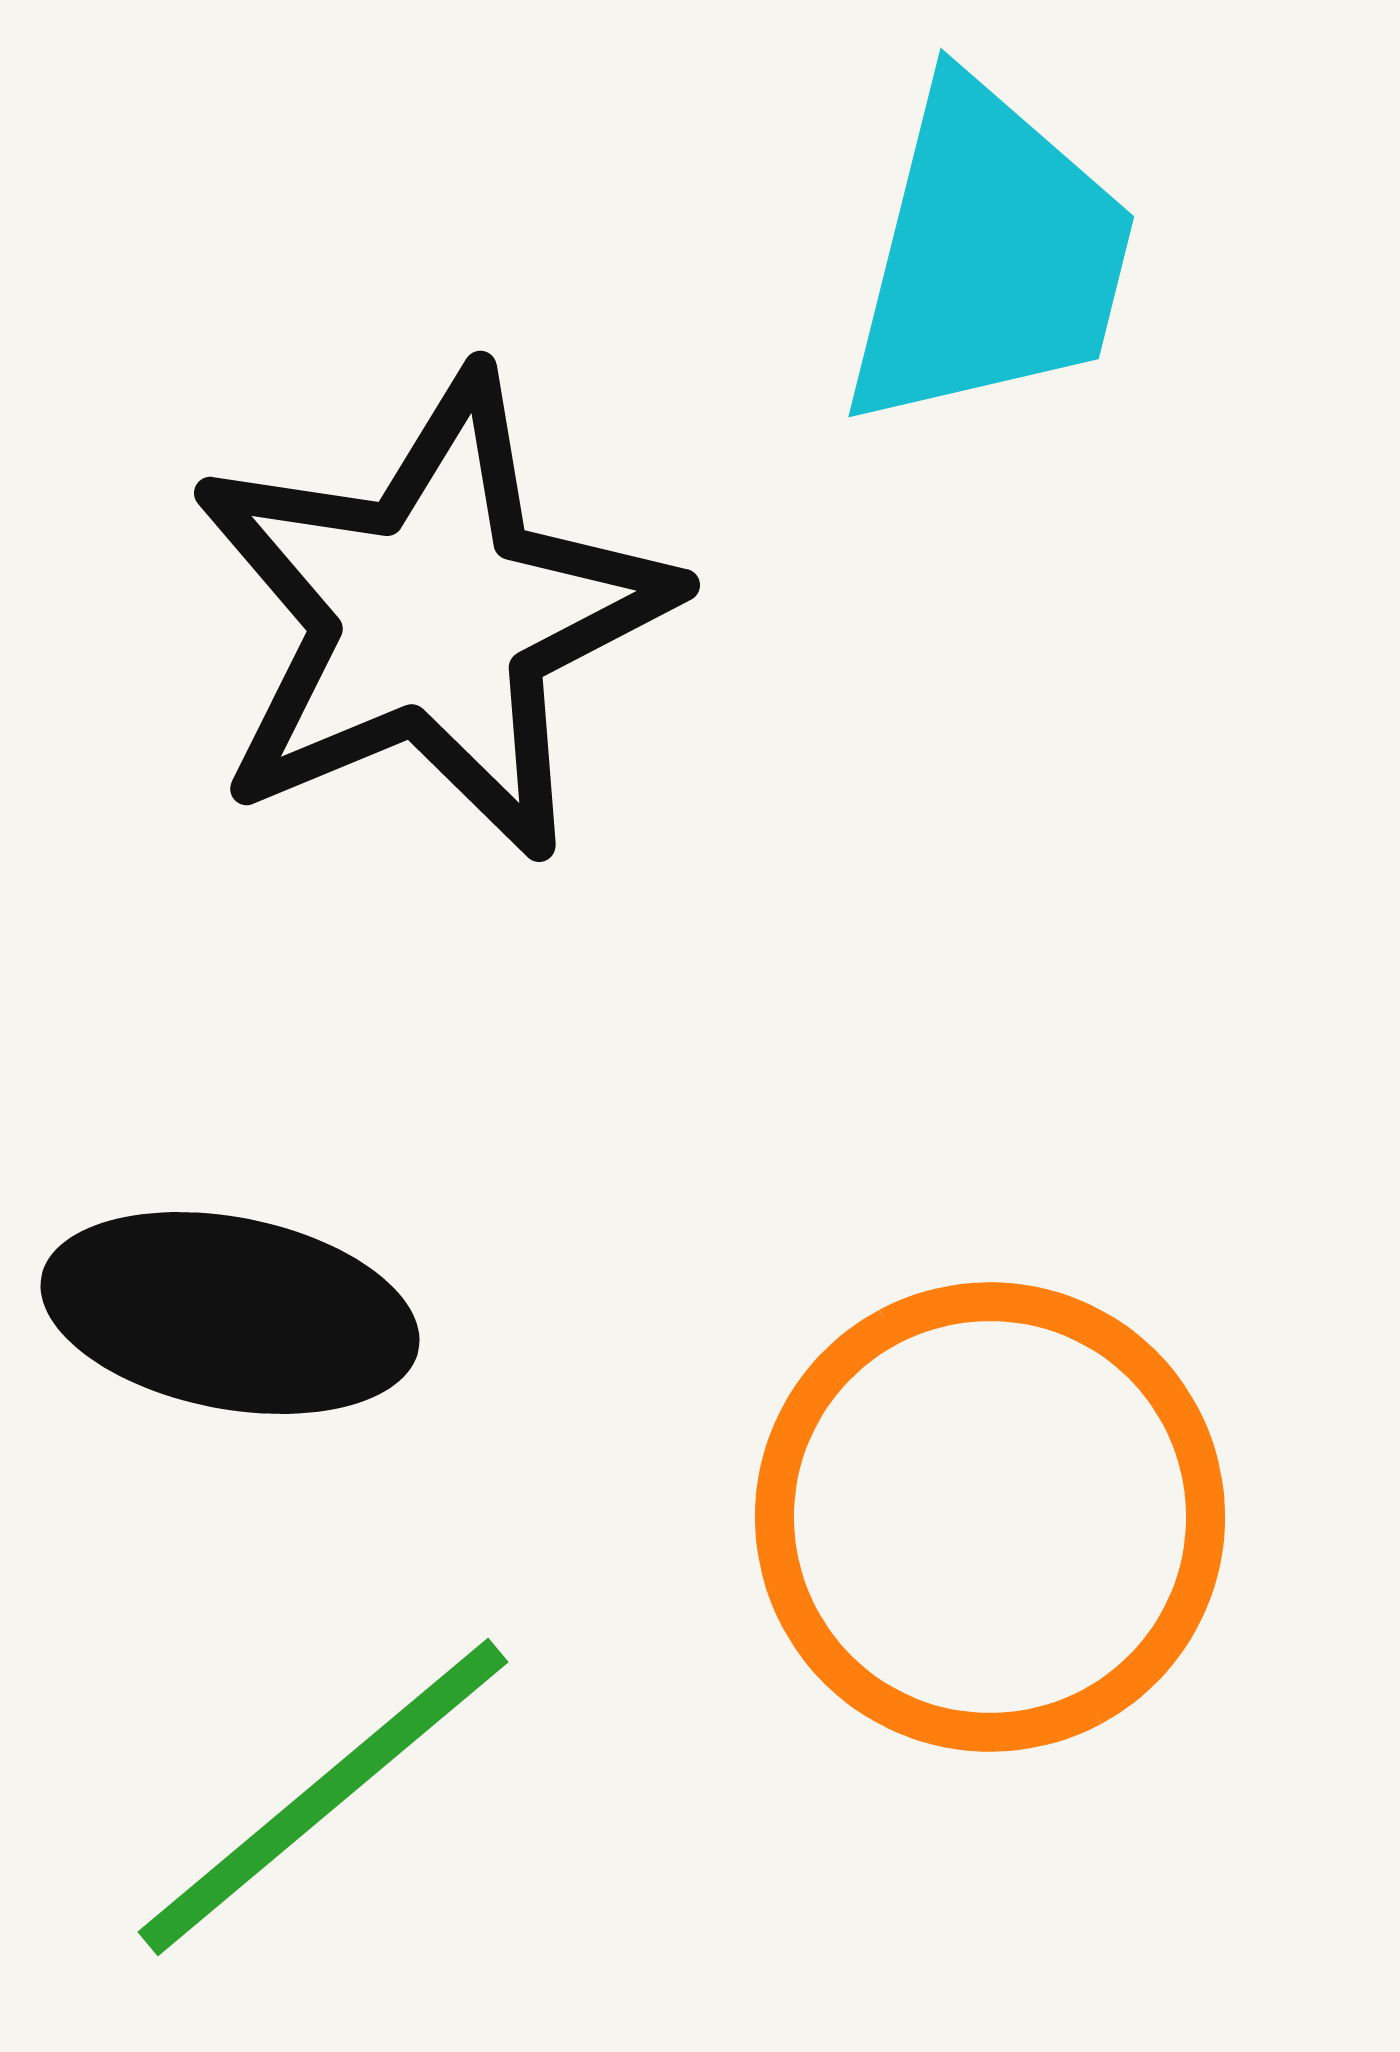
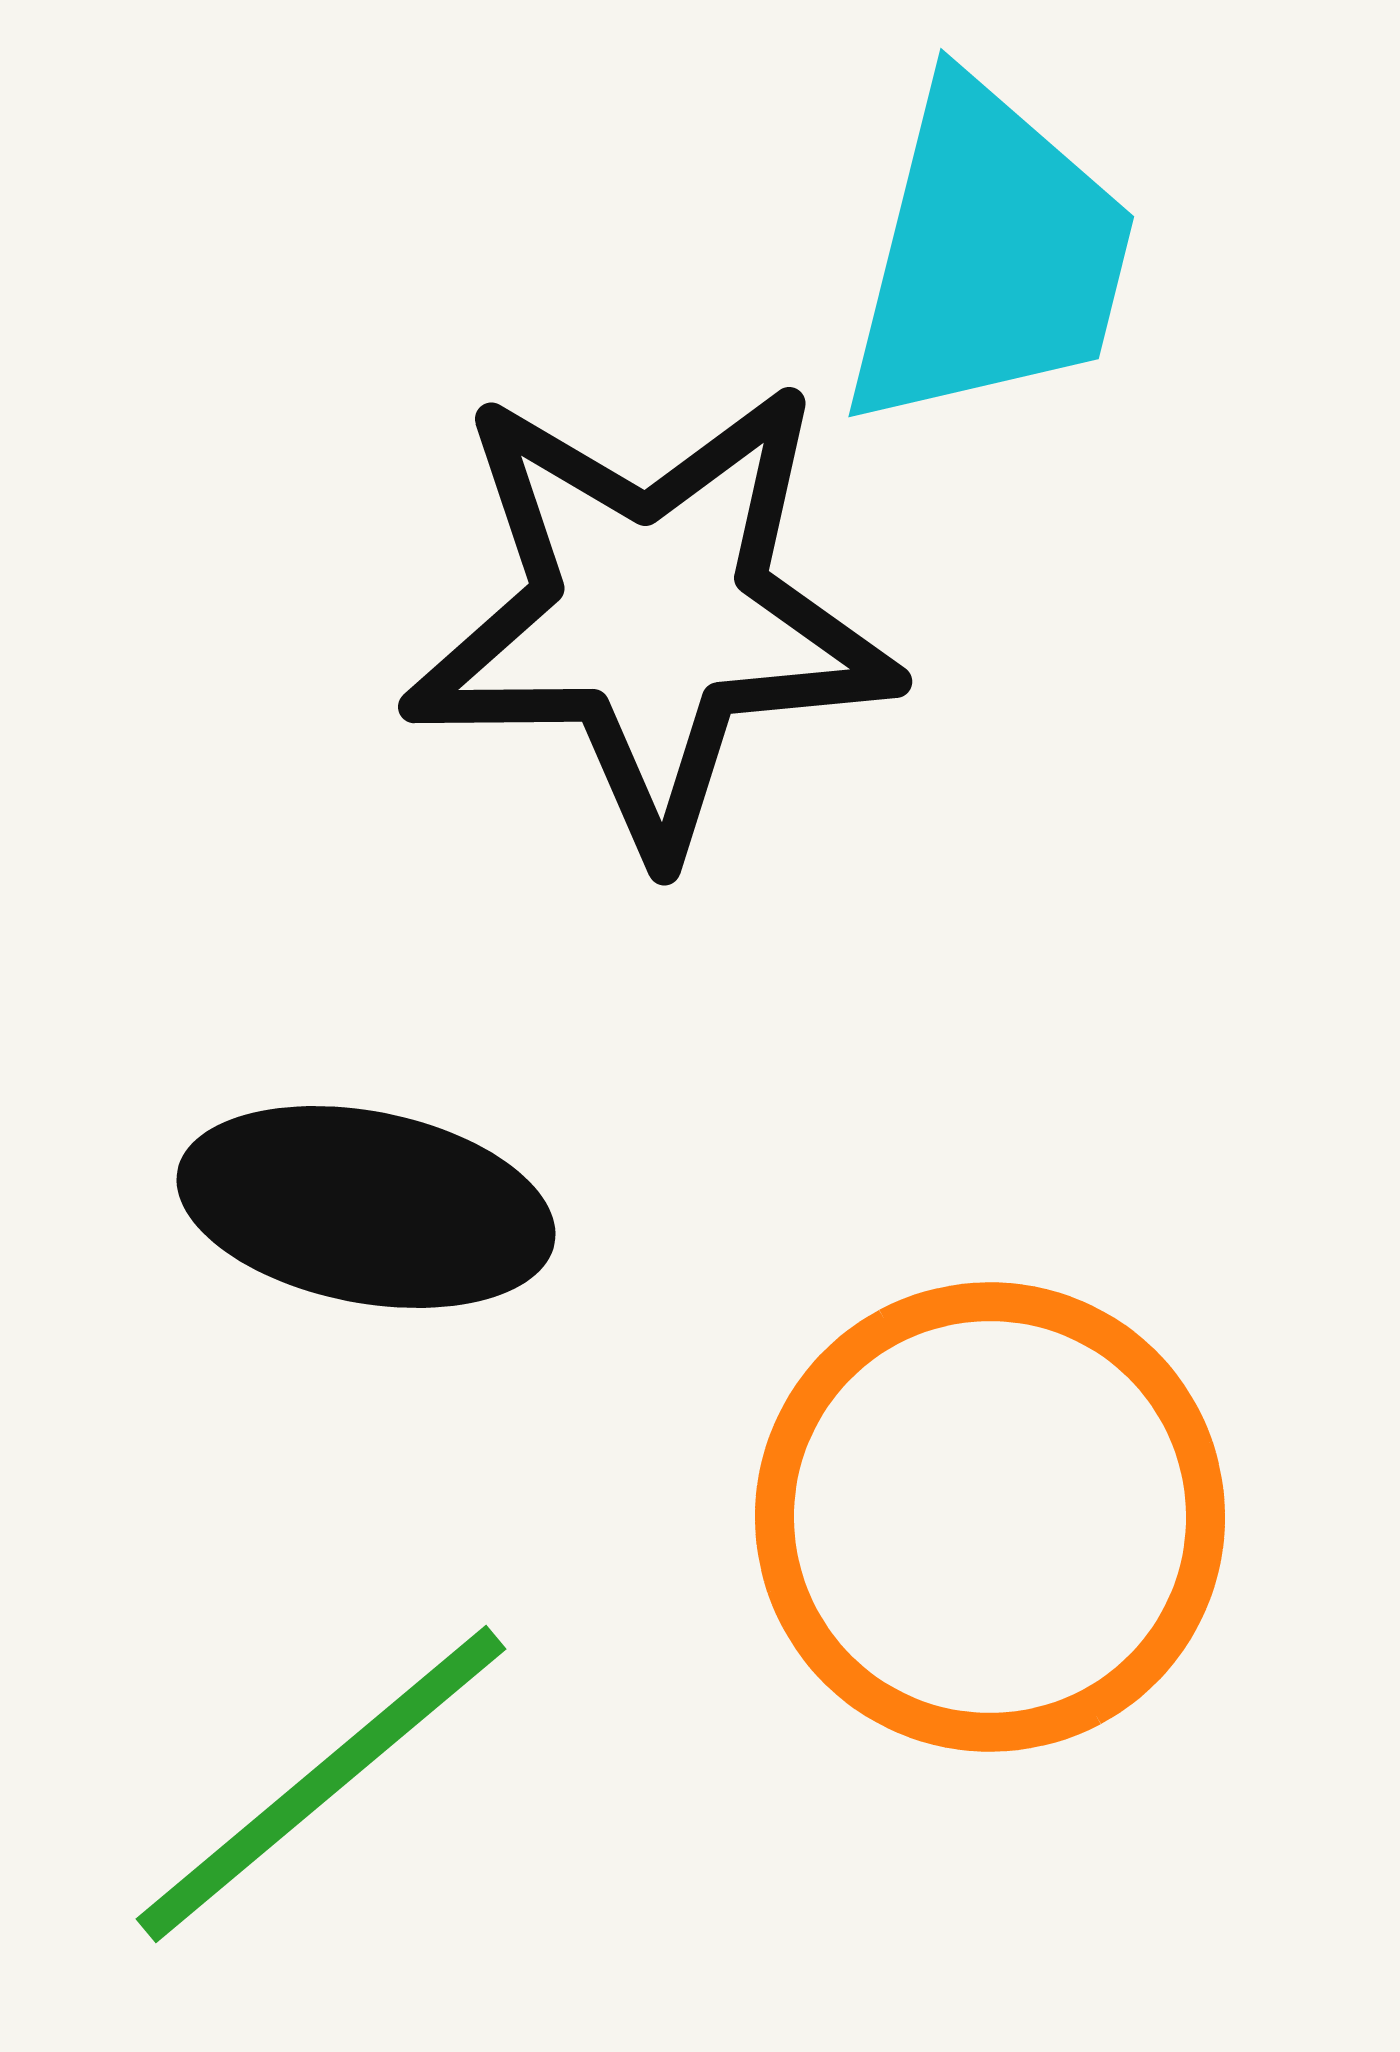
black star: moved 219 px right; rotated 22 degrees clockwise
black ellipse: moved 136 px right, 106 px up
green line: moved 2 px left, 13 px up
